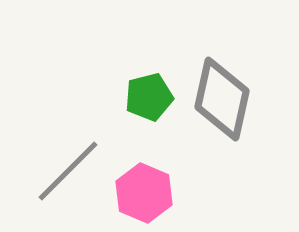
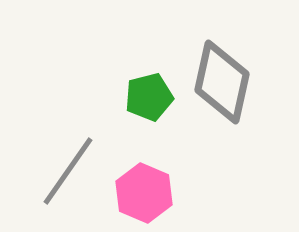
gray diamond: moved 17 px up
gray line: rotated 10 degrees counterclockwise
